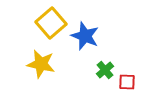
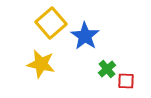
blue star: rotated 12 degrees clockwise
green cross: moved 2 px right, 1 px up
red square: moved 1 px left, 1 px up
